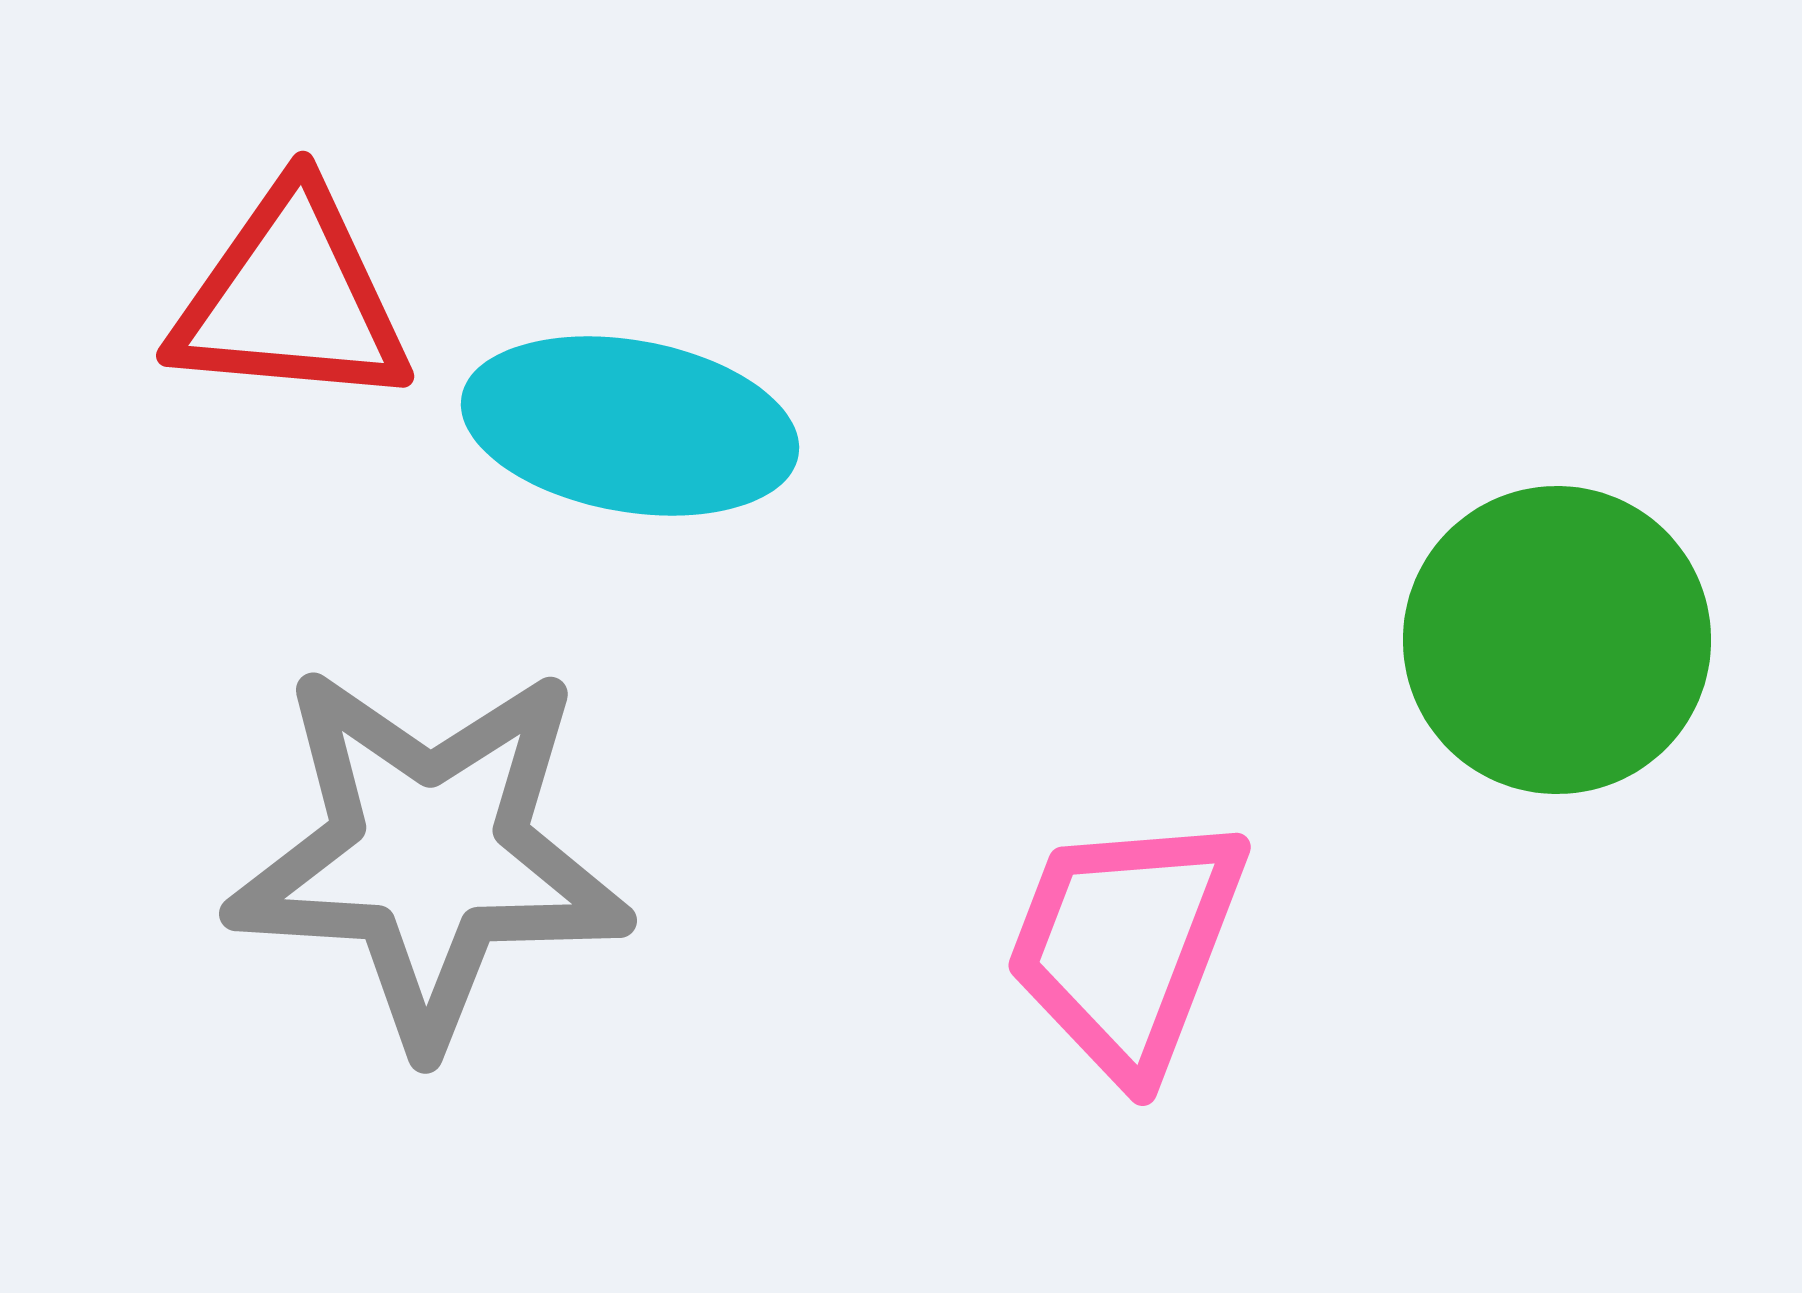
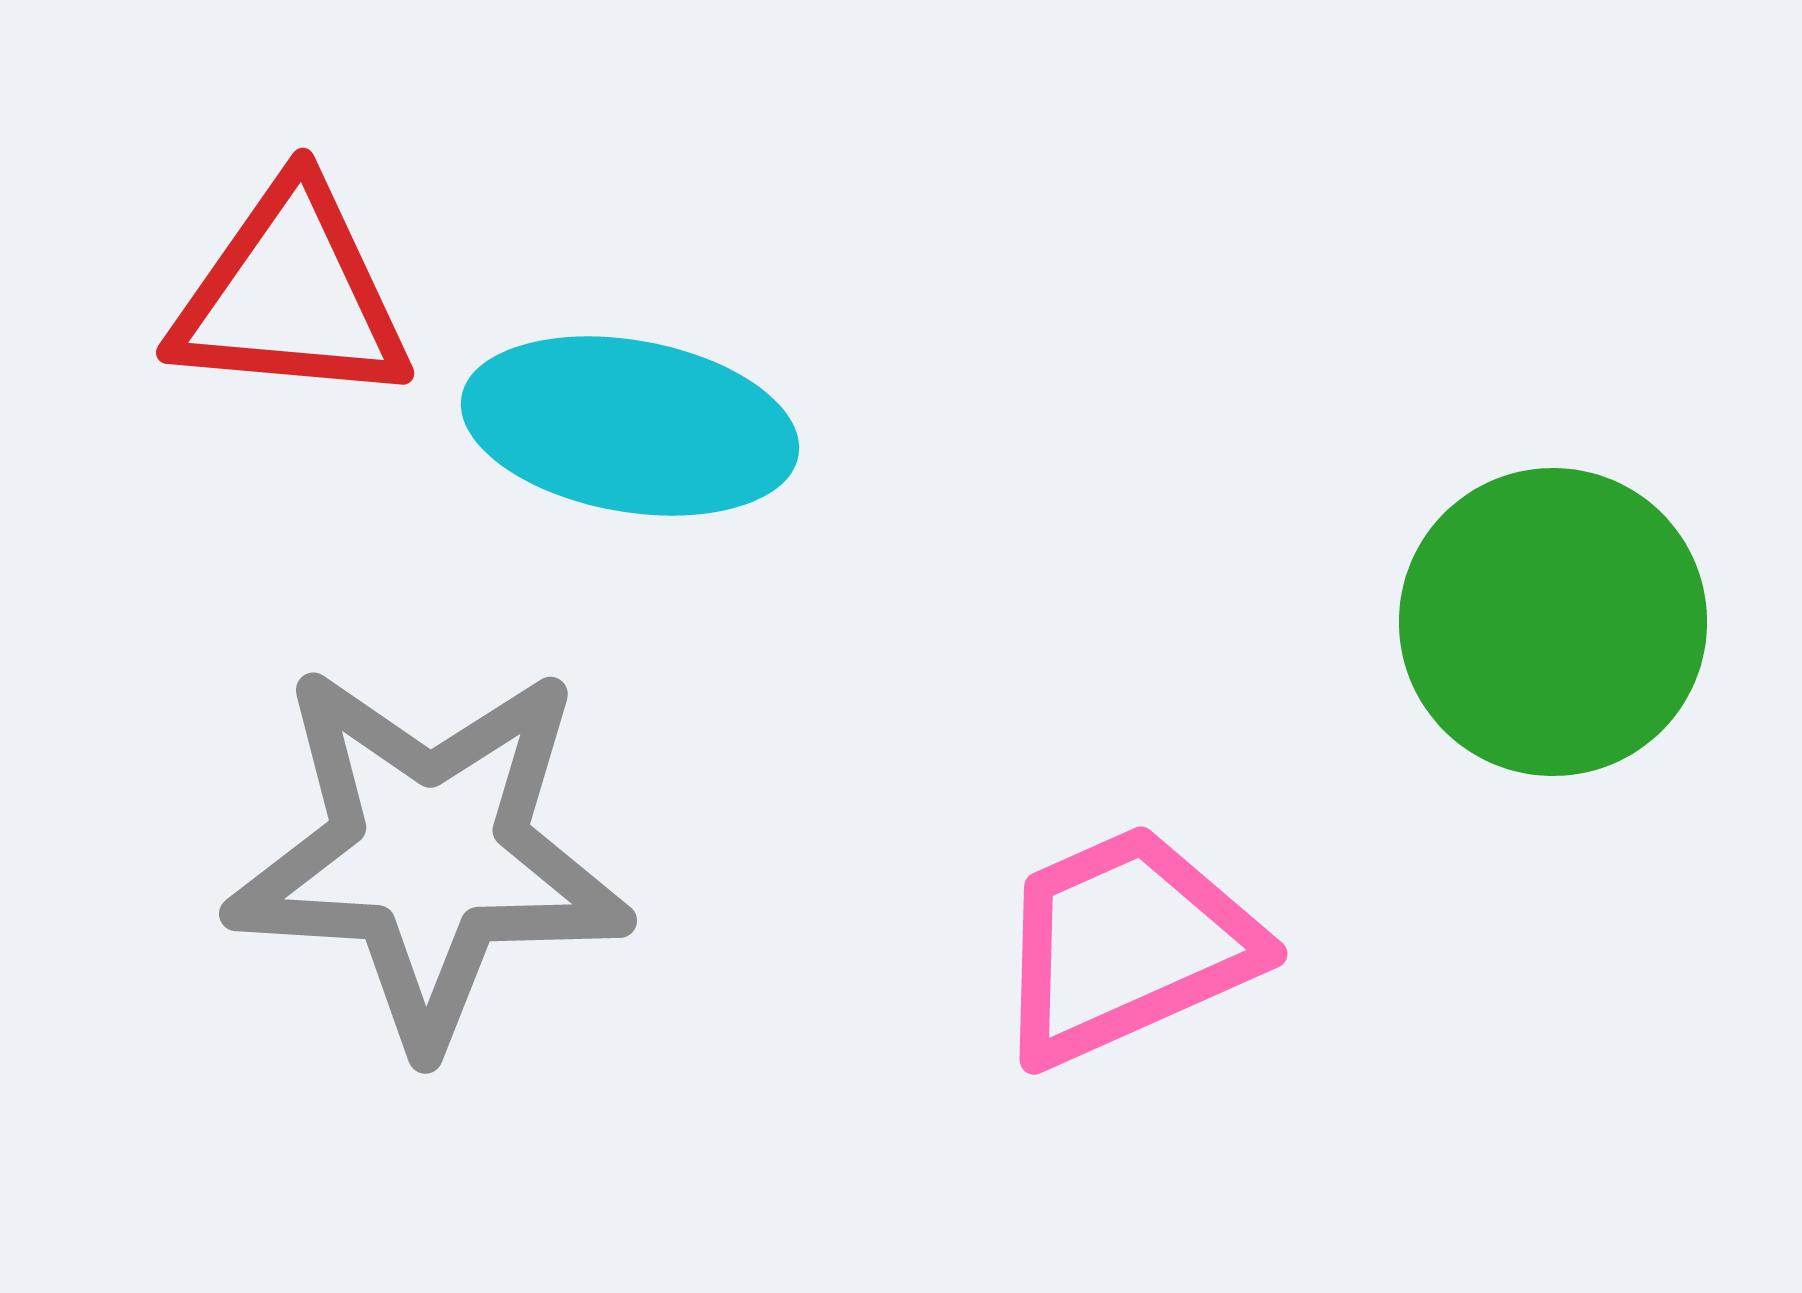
red triangle: moved 3 px up
green circle: moved 4 px left, 18 px up
pink trapezoid: rotated 45 degrees clockwise
